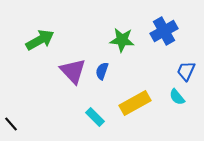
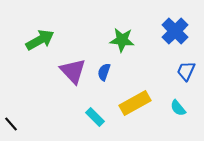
blue cross: moved 11 px right; rotated 16 degrees counterclockwise
blue semicircle: moved 2 px right, 1 px down
cyan semicircle: moved 1 px right, 11 px down
